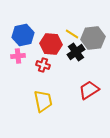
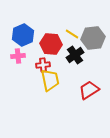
blue hexagon: rotated 10 degrees counterclockwise
black cross: moved 1 px left, 3 px down
red cross: rotated 24 degrees counterclockwise
yellow trapezoid: moved 7 px right, 21 px up
